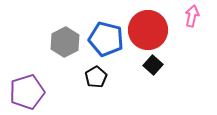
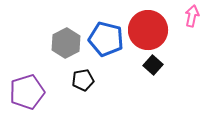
gray hexagon: moved 1 px right, 1 px down
black pentagon: moved 13 px left, 3 px down; rotated 20 degrees clockwise
